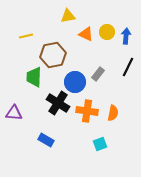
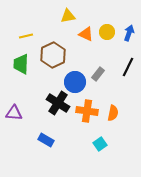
blue arrow: moved 3 px right, 3 px up; rotated 14 degrees clockwise
brown hexagon: rotated 15 degrees counterclockwise
green trapezoid: moved 13 px left, 13 px up
cyan square: rotated 16 degrees counterclockwise
